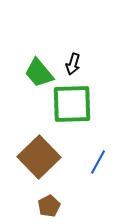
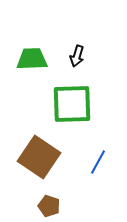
black arrow: moved 4 px right, 8 px up
green trapezoid: moved 7 px left, 14 px up; rotated 128 degrees clockwise
brown square: rotated 12 degrees counterclockwise
brown pentagon: rotated 25 degrees counterclockwise
